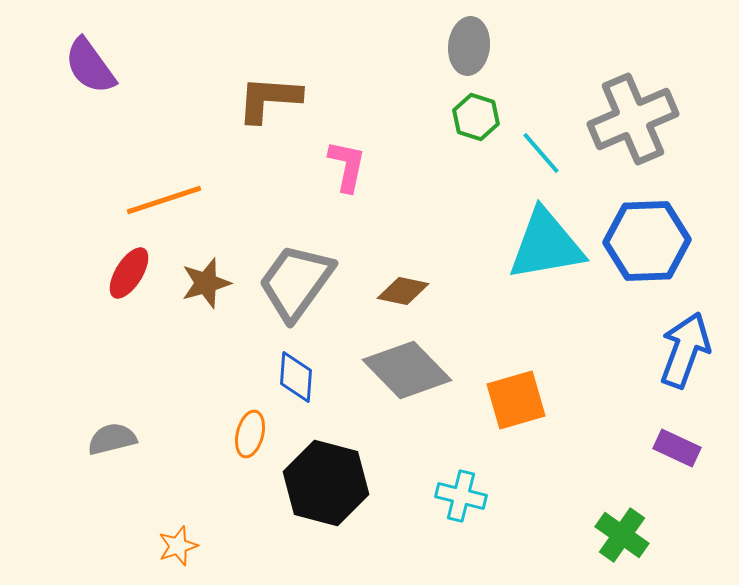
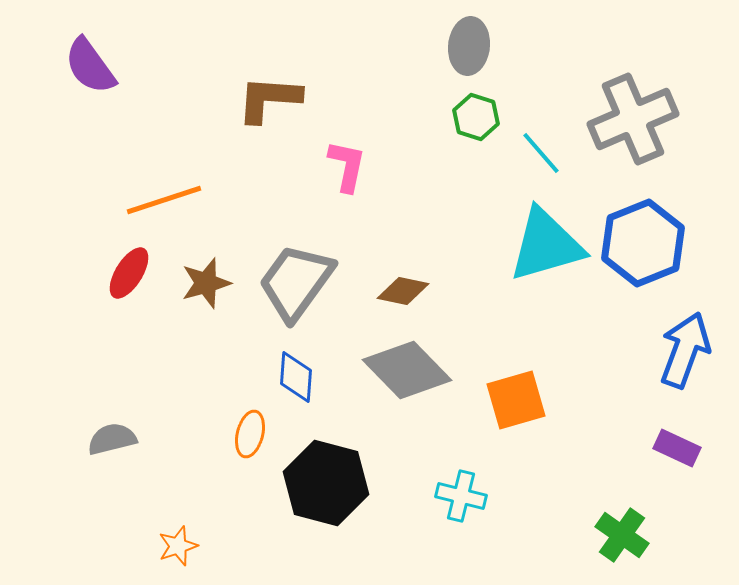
blue hexagon: moved 4 px left, 2 px down; rotated 20 degrees counterclockwise
cyan triangle: rotated 6 degrees counterclockwise
